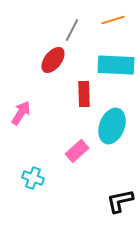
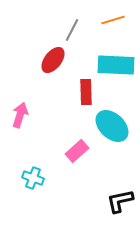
red rectangle: moved 2 px right, 2 px up
pink arrow: moved 1 px left, 2 px down; rotated 15 degrees counterclockwise
cyan ellipse: rotated 68 degrees counterclockwise
